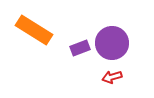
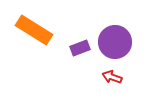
purple circle: moved 3 px right, 1 px up
red arrow: rotated 36 degrees clockwise
